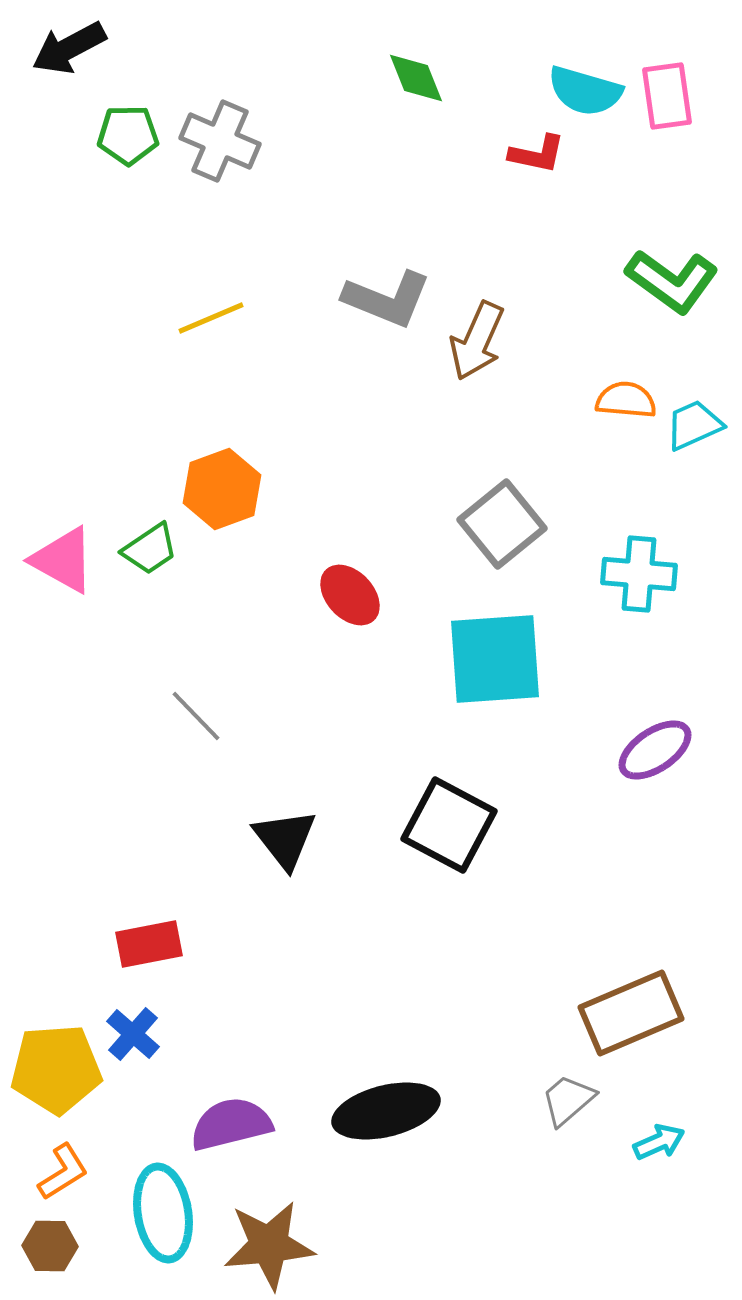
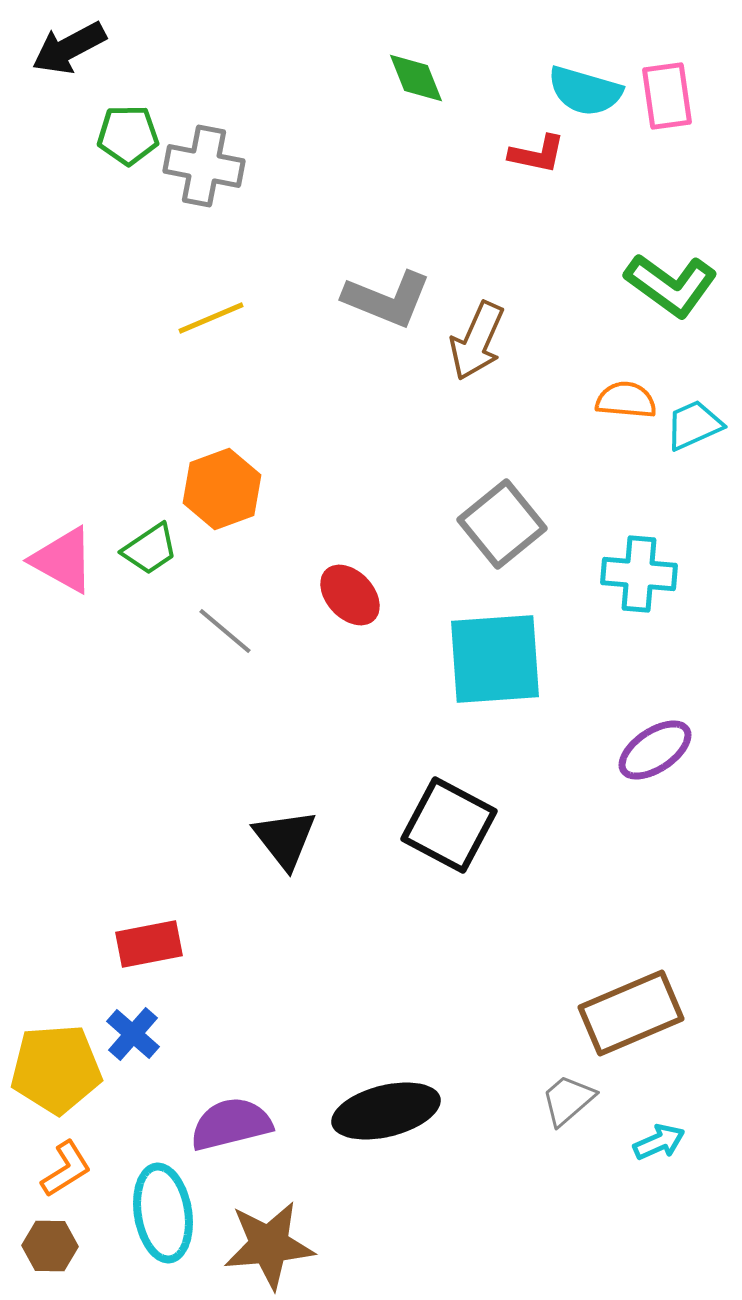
gray cross: moved 16 px left, 25 px down; rotated 12 degrees counterclockwise
green L-shape: moved 1 px left, 4 px down
gray line: moved 29 px right, 85 px up; rotated 6 degrees counterclockwise
orange L-shape: moved 3 px right, 3 px up
